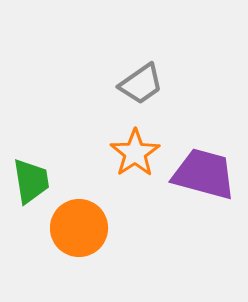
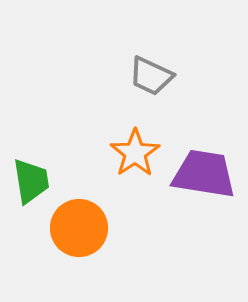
gray trapezoid: moved 10 px right, 8 px up; rotated 60 degrees clockwise
purple trapezoid: rotated 6 degrees counterclockwise
